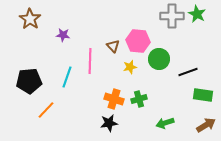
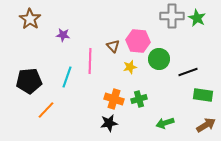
green star: moved 4 px down
